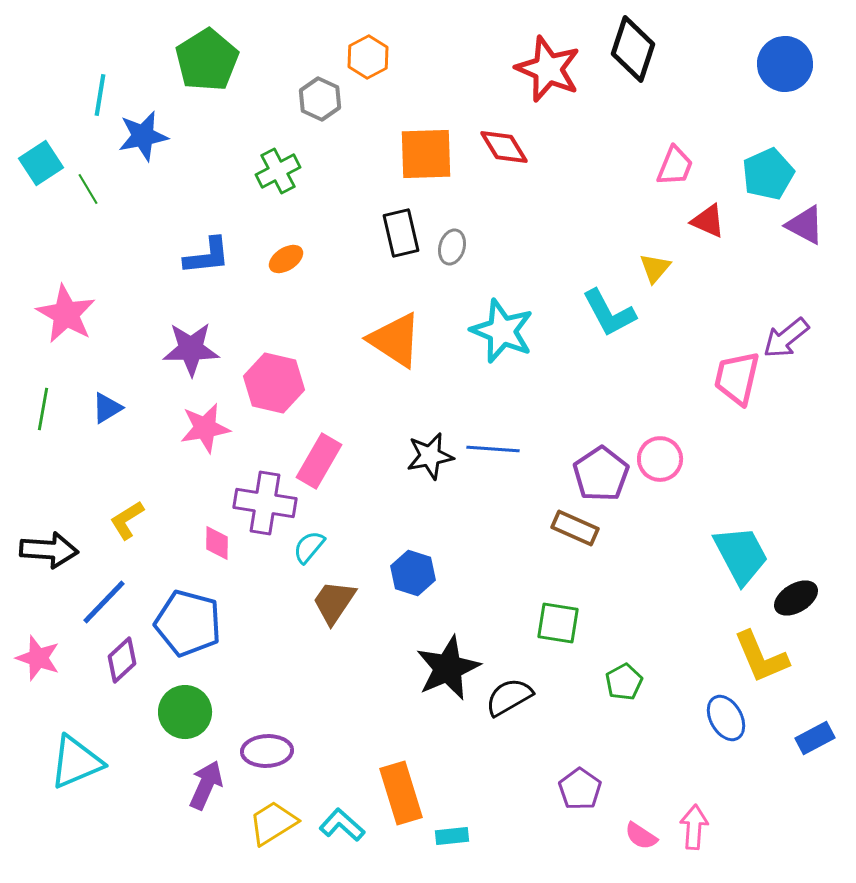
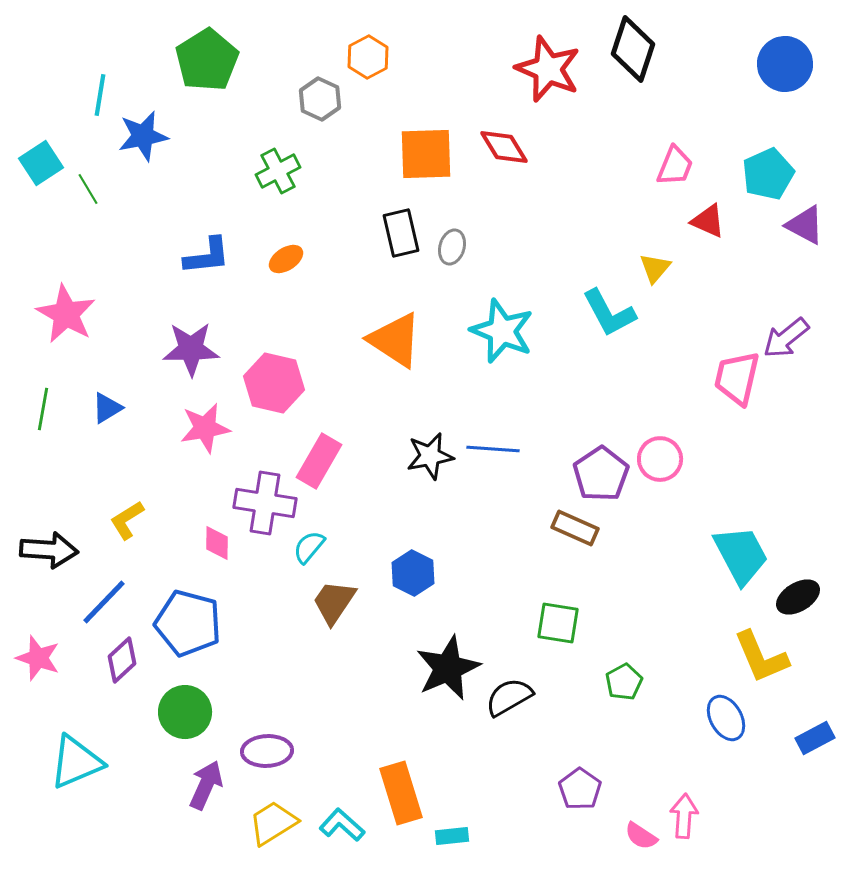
blue hexagon at (413, 573): rotated 9 degrees clockwise
black ellipse at (796, 598): moved 2 px right, 1 px up
pink arrow at (694, 827): moved 10 px left, 11 px up
